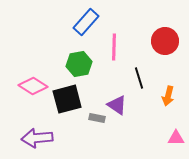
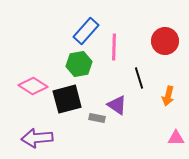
blue rectangle: moved 9 px down
